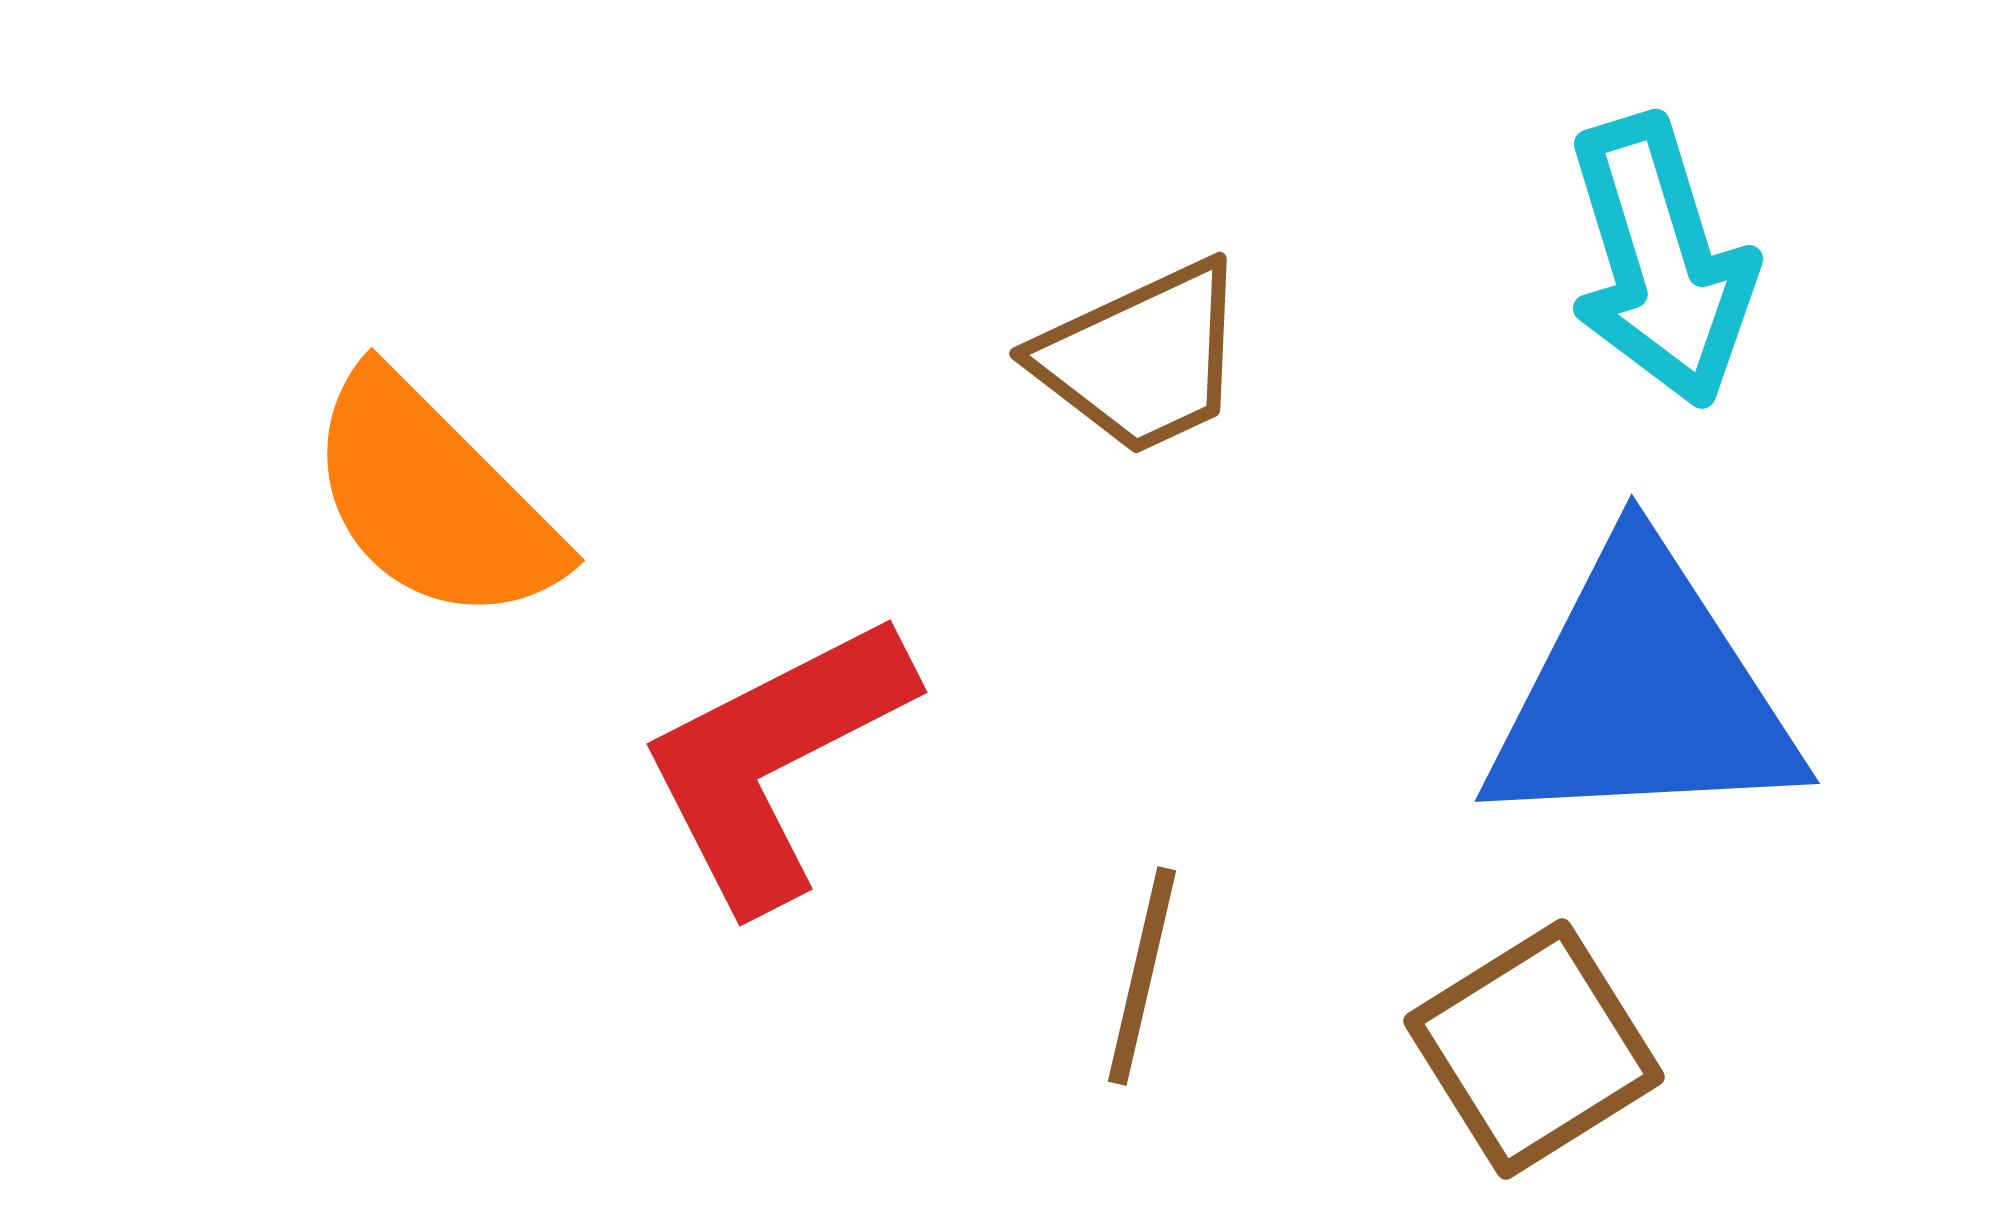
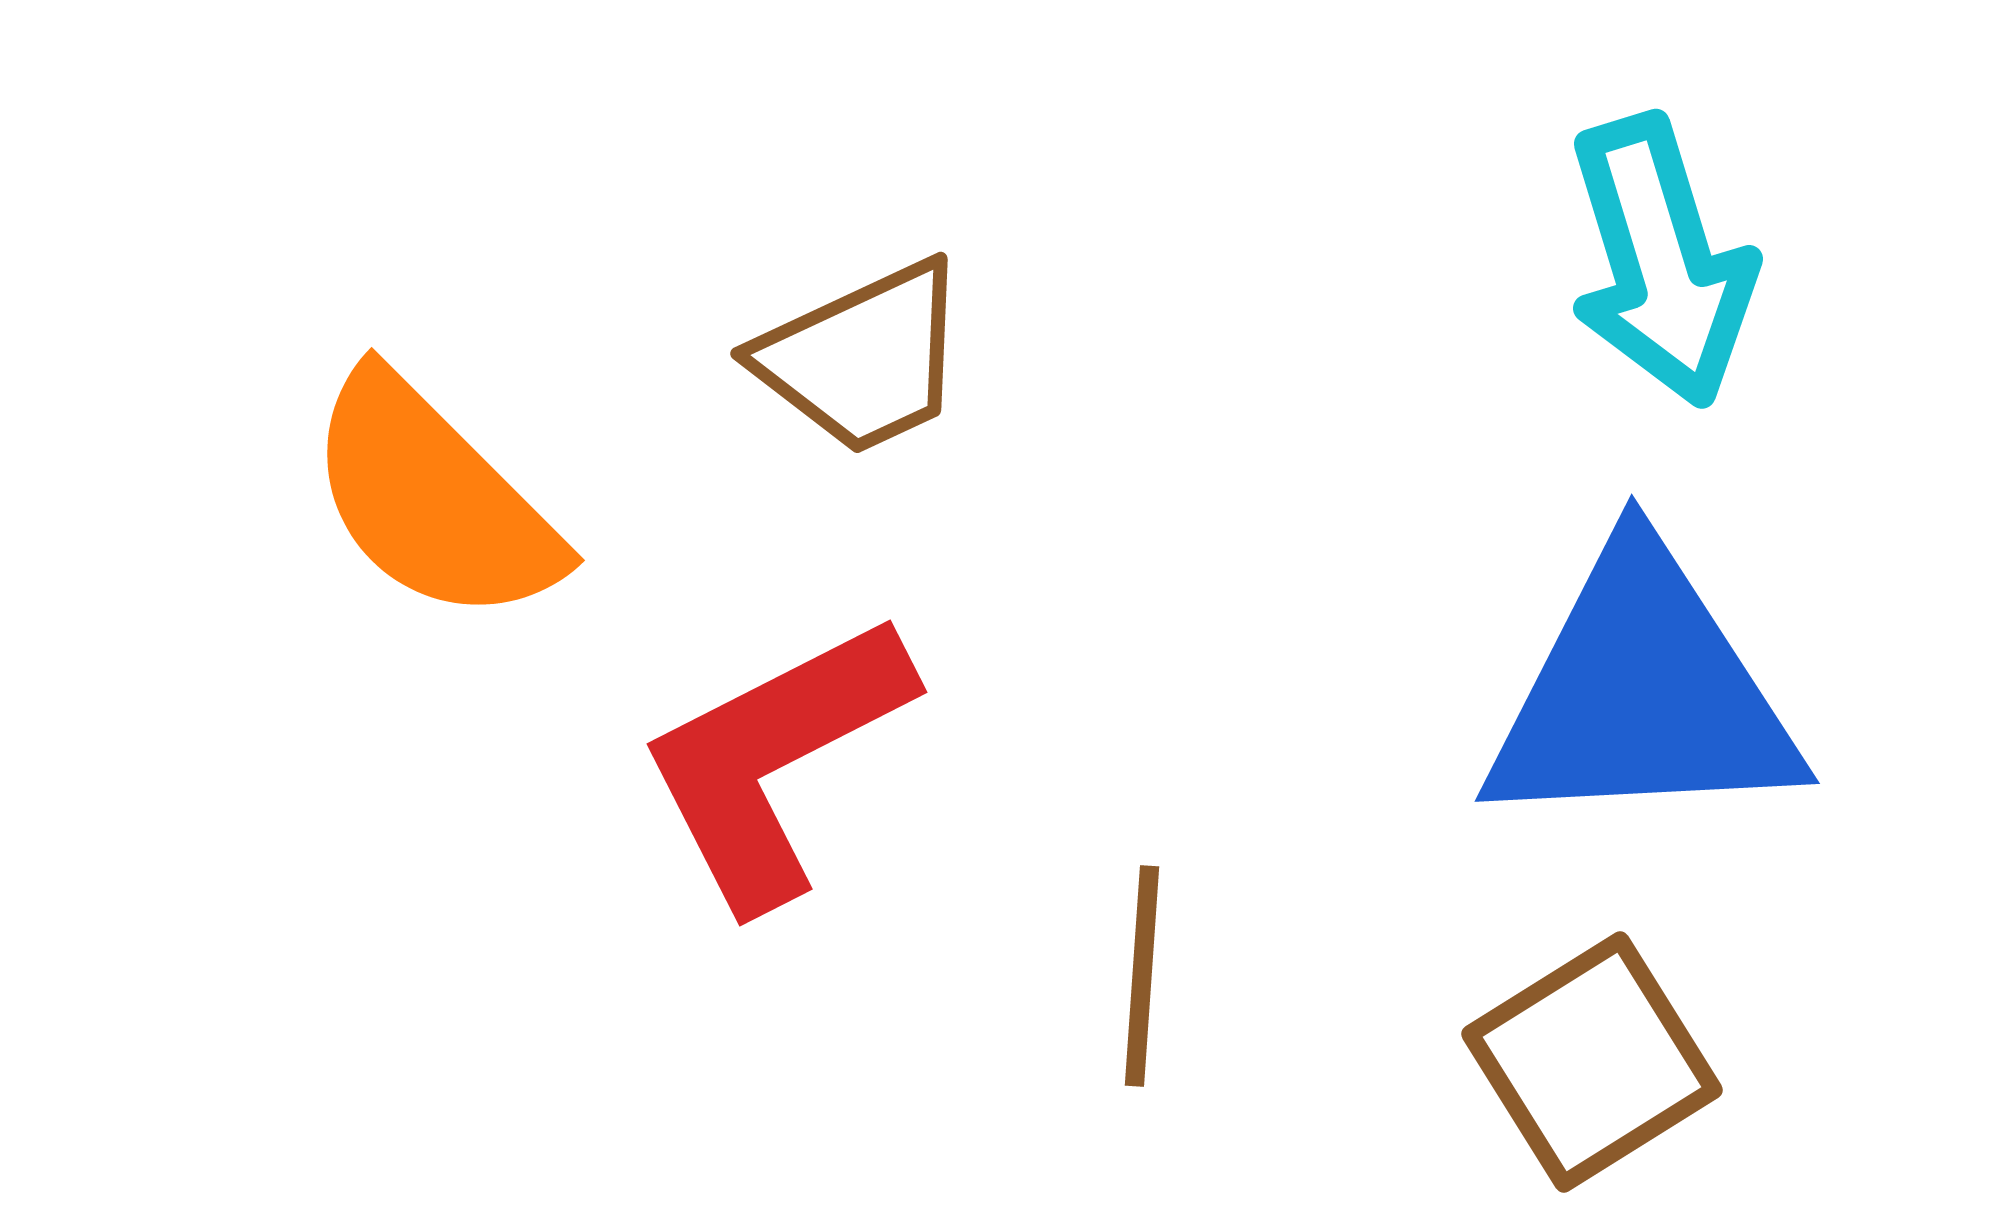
brown trapezoid: moved 279 px left
brown line: rotated 9 degrees counterclockwise
brown square: moved 58 px right, 13 px down
